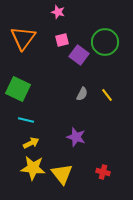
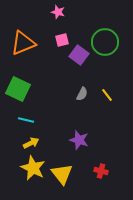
orange triangle: moved 5 px down; rotated 32 degrees clockwise
purple star: moved 3 px right, 3 px down
yellow star: rotated 20 degrees clockwise
red cross: moved 2 px left, 1 px up
